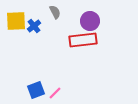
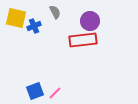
yellow square: moved 3 px up; rotated 15 degrees clockwise
blue cross: rotated 16 degrees clockwise
blue square: moved 1 px left, 1 px down
